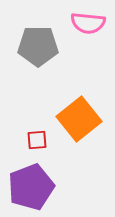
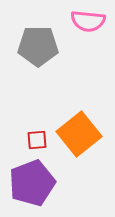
pink semicircle: moved 2 px up
orange square: moved 15 px down
purple pentagon: moved 1 px right, 4 px up
